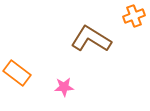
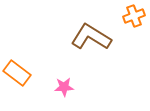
brown L-shape: moved 2 px up
